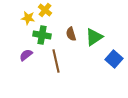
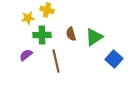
yellow cross: moved 2 px right; rotated 24 degrees counterclockwise
yellow star: rotated 16 degrees counterclockwise
green cross: rotated 12 degrees counterclockwise
